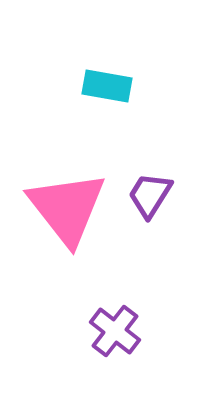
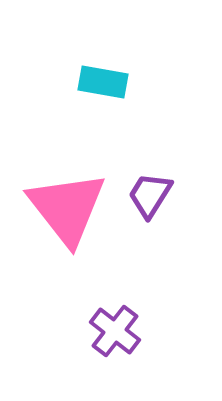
cyan rectangle: moved 4 px left, 4 px up
